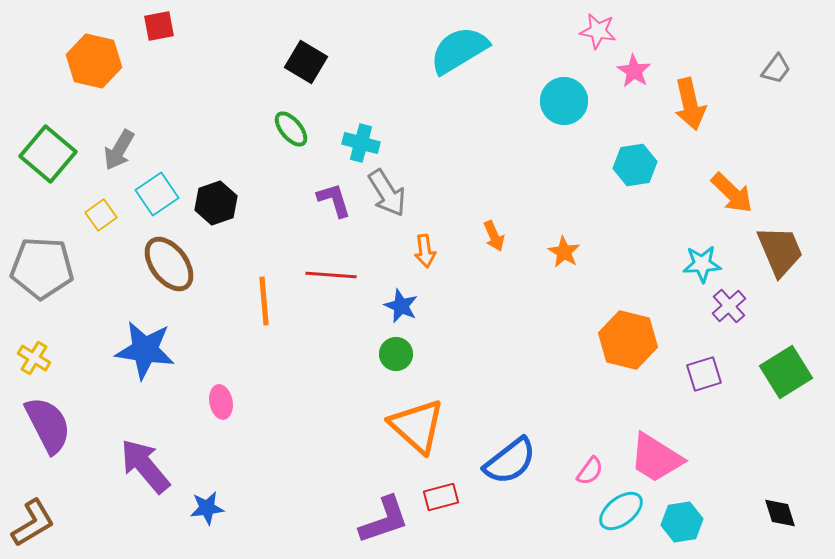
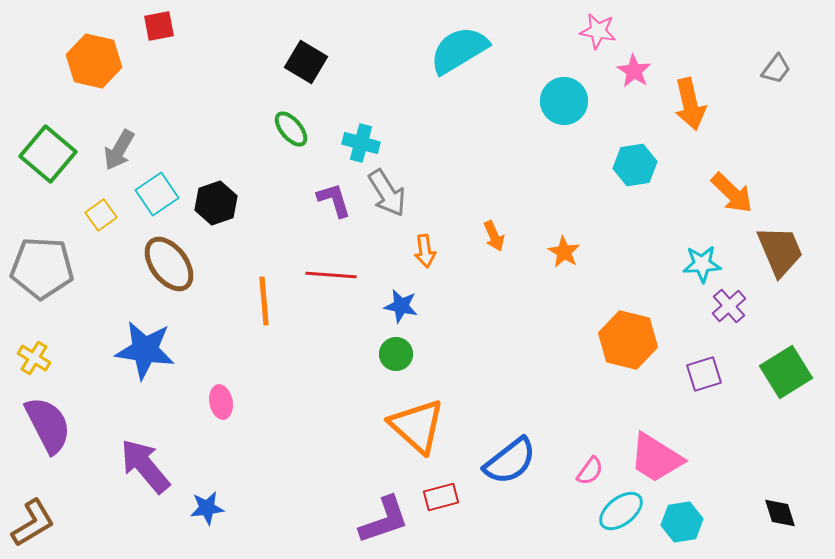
blue star at (401, 306): rotated 12 degrees counterclockwise
